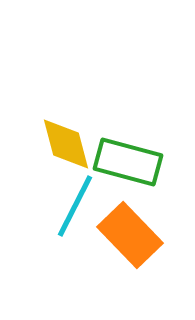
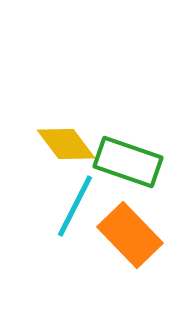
yellow diamond: rotated 22 degrees counterclockwise
green rectangle: rotated 4 degrees clockwise
